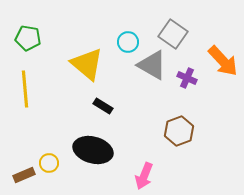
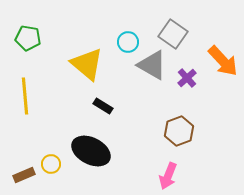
purple cross: rotated 24 degrees clockwise
yellow line: moved 7 px down
black ellipse: moved 2 px left, 1 px down; rotated 12 degrees clockwise
yellow circle: moved 2 px right, 1 px down
pink arrow: moved 24 px right
